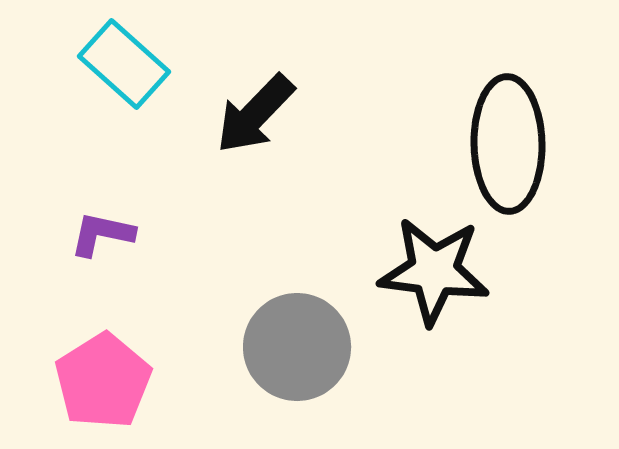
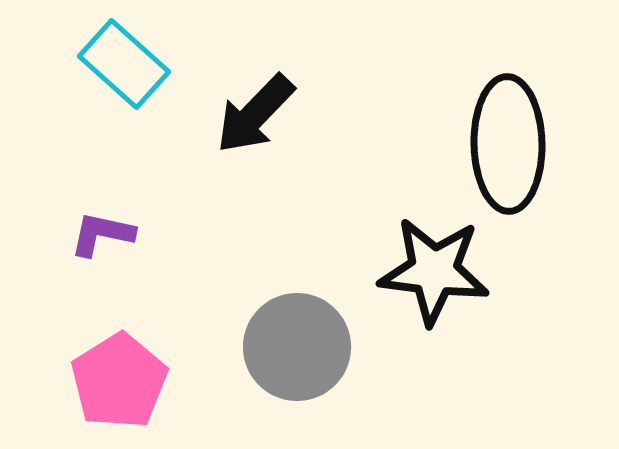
pink pentagon: moved 16 px right
